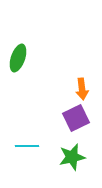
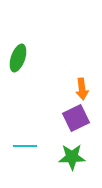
cyan line: moved 2 px left
green star: rotated 12 degrees clockwise
